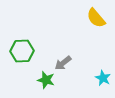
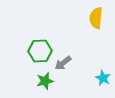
yellow semicircle: rotated 45 degrees clockwise
green hexagon: moved 18 px right
green star: moved 1 px left, 1 px down; rotated 30 degrees counterclockwise
